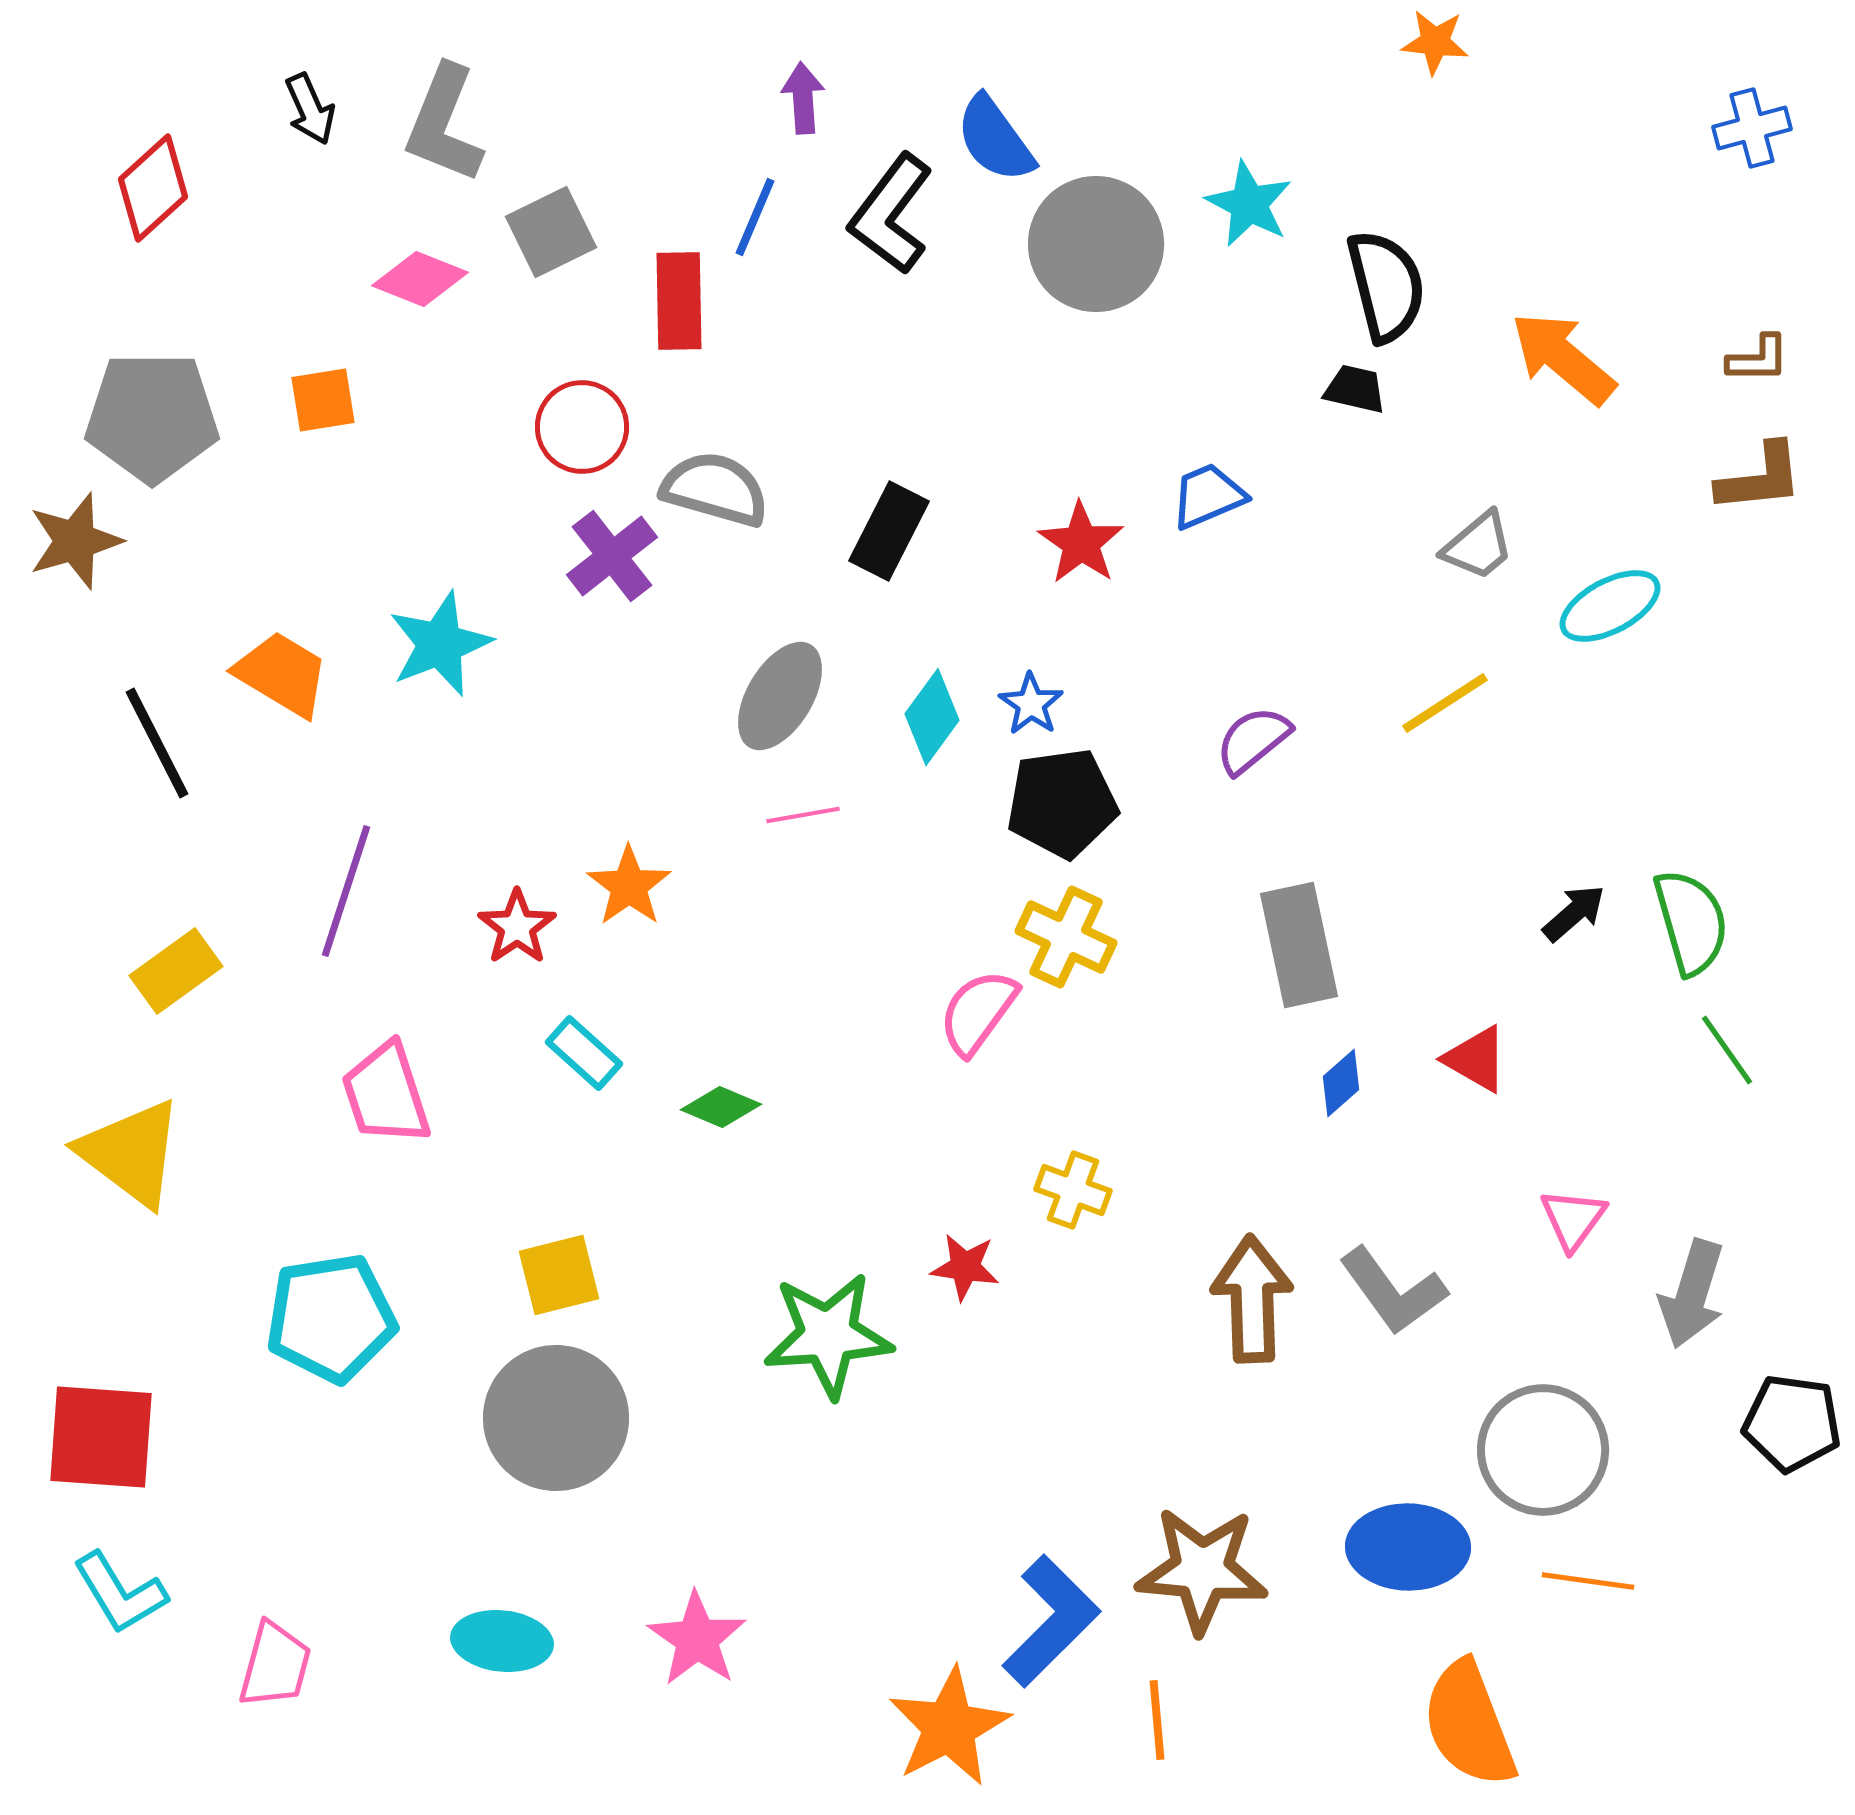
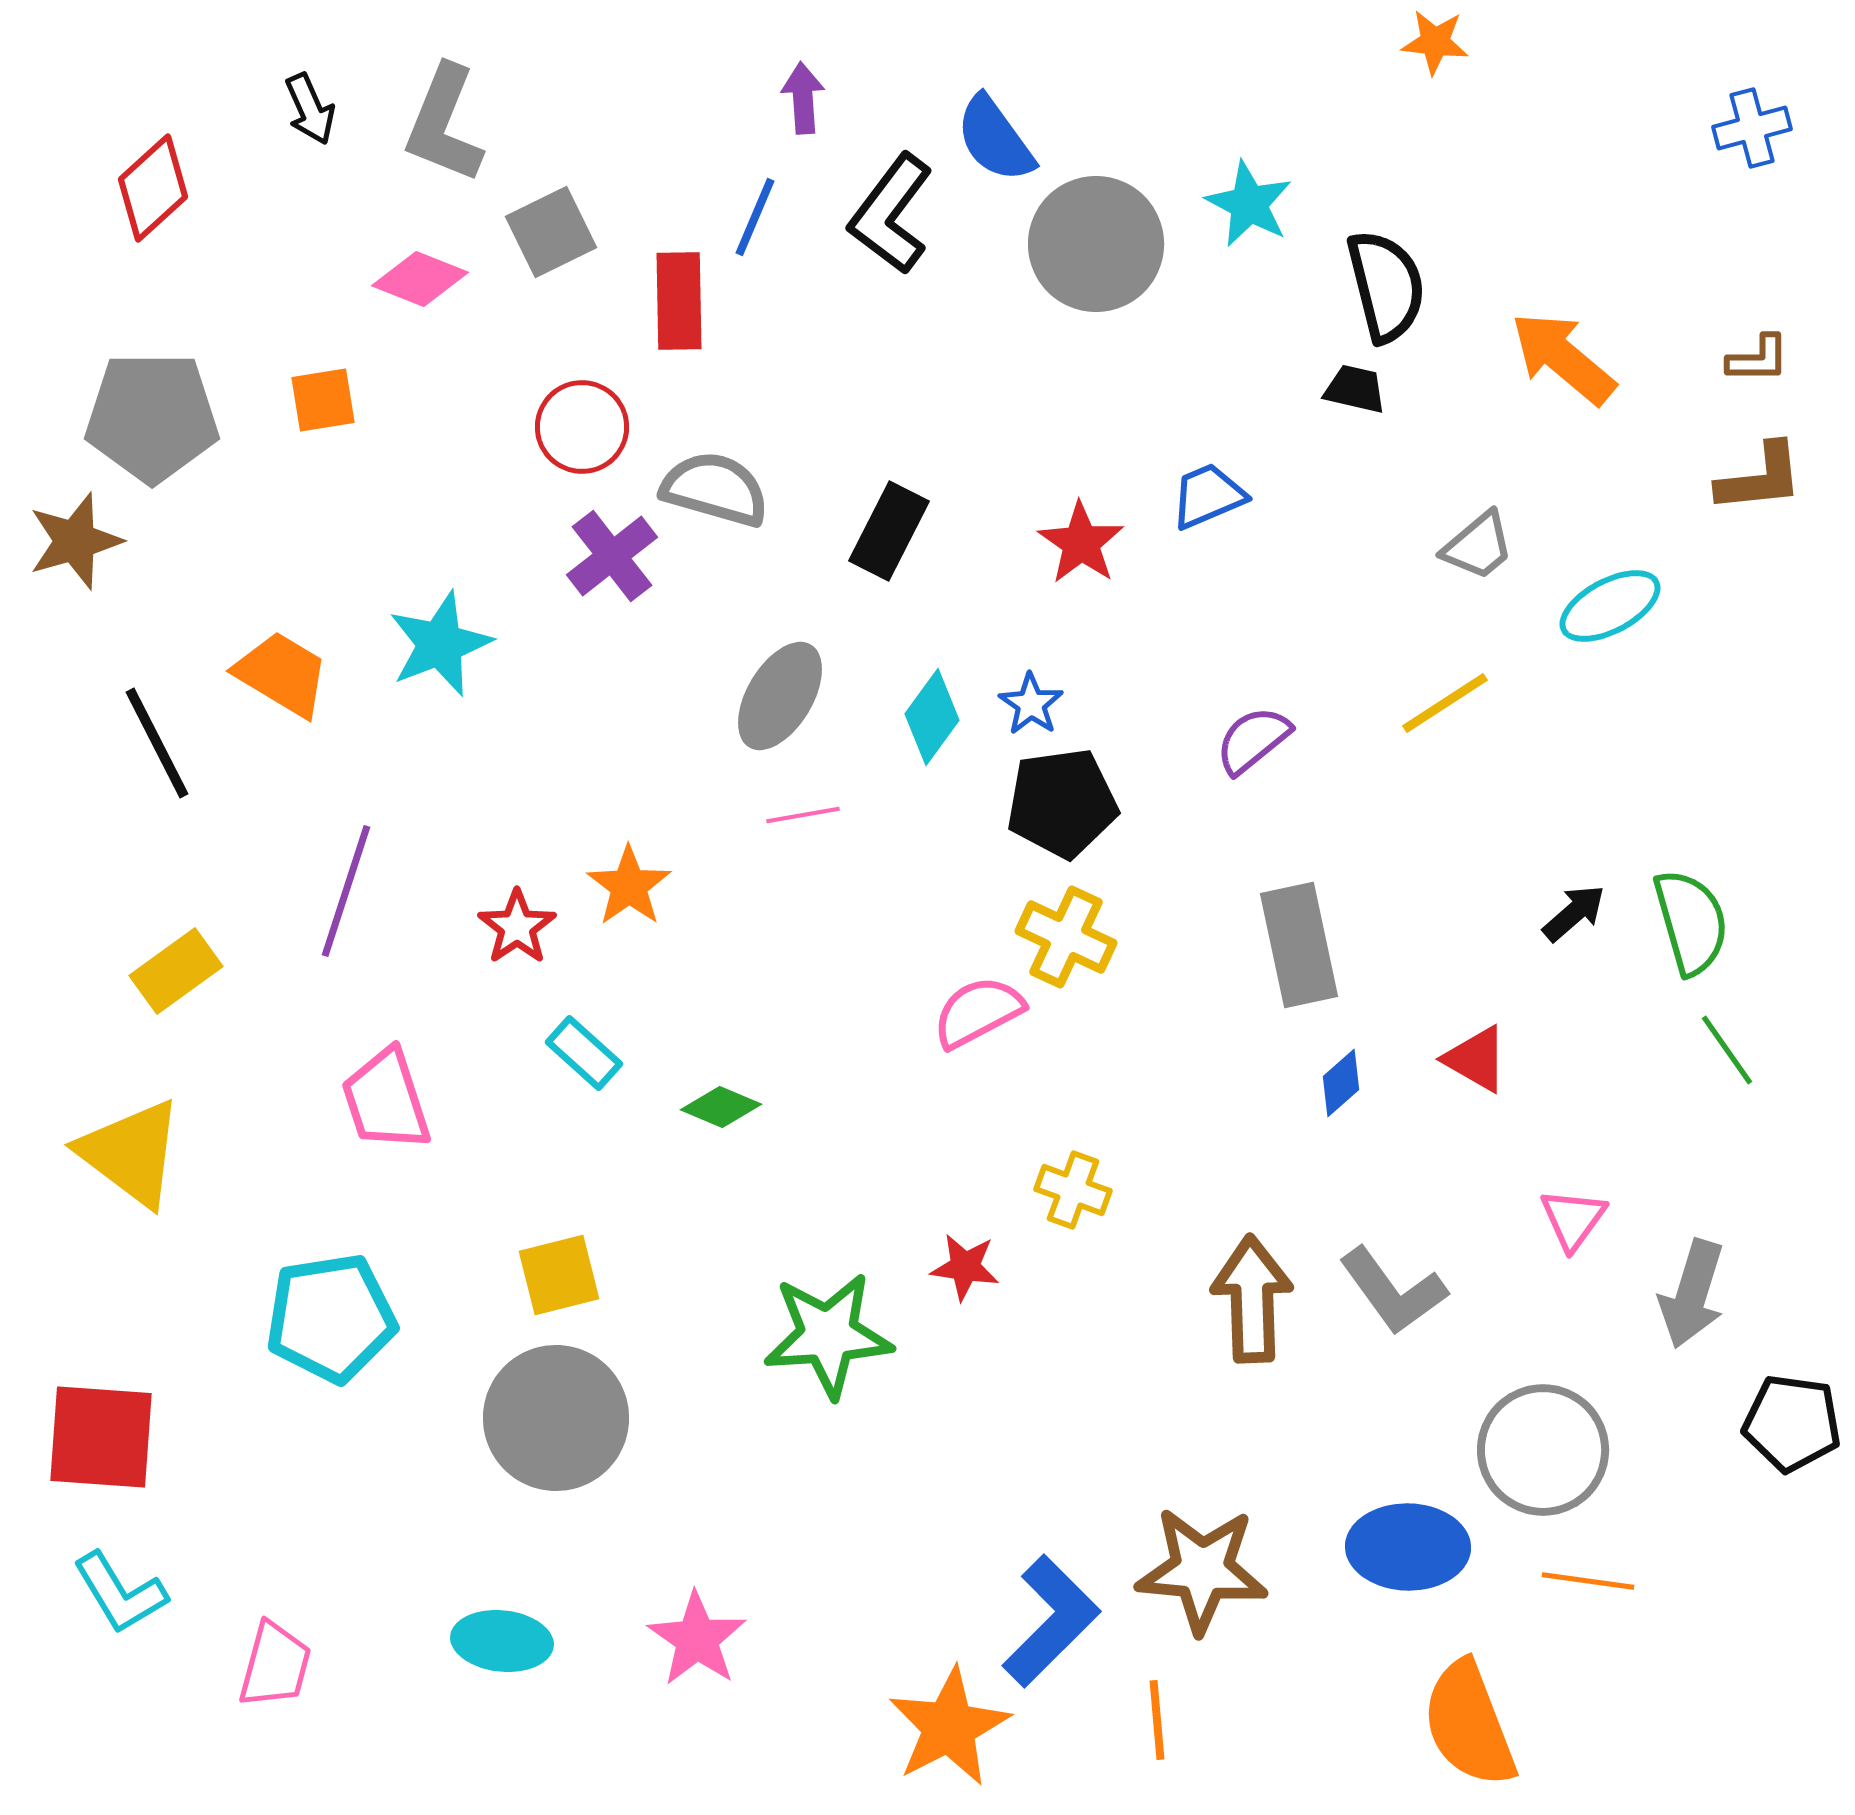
pink semicircle at (978, 1012): rotated 26 degrees clockwise
pink trapezoid at (386, 1094): moved 6 px down
